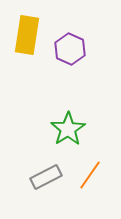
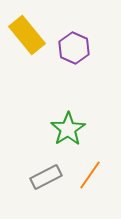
yellow rectangle: rotated 48 degrees counterclockwise
purple hexagon: moved 4 px right, 1 px up
